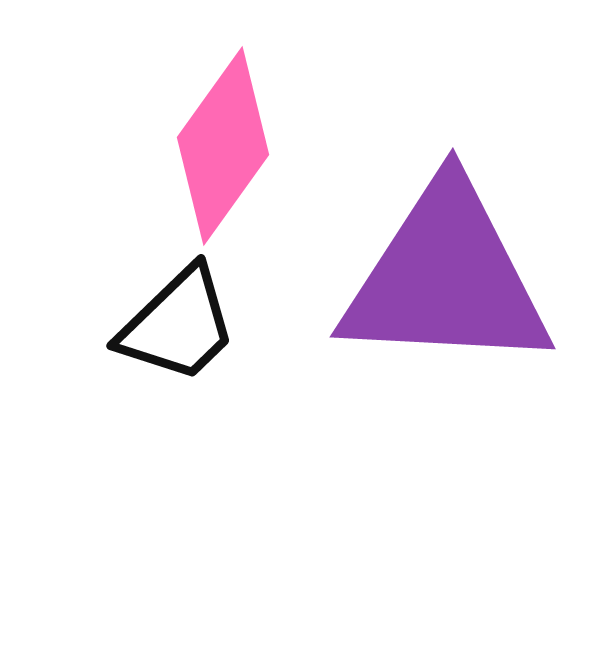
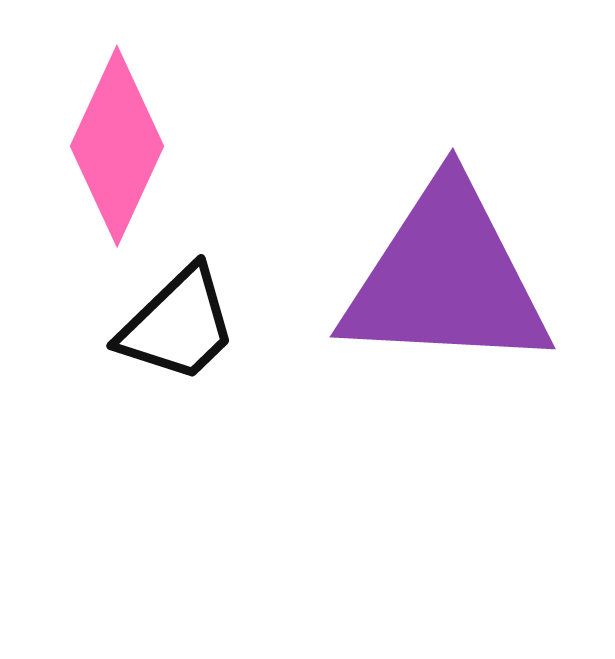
pink diamond: moved 106 px left; rotated 11 degrees counterclockwise
